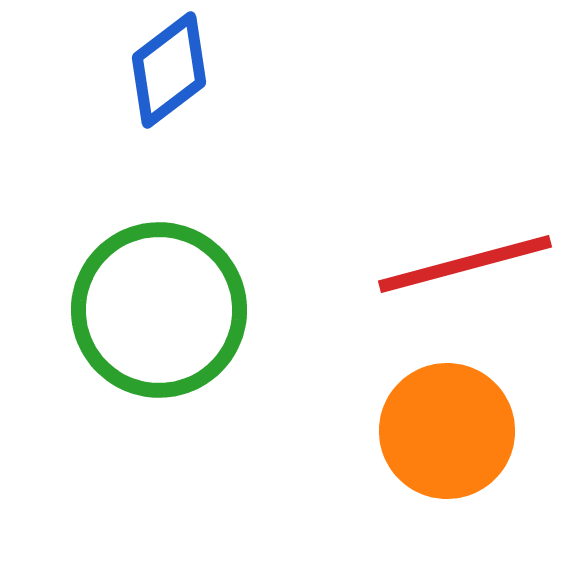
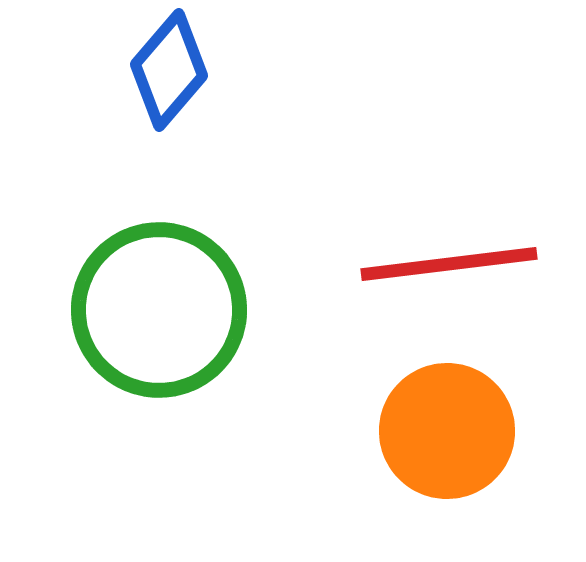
blue diamond: rotated 12 degrees counterclockwise
red line: moved 16 px left; rotated 8 degrees clockwise
